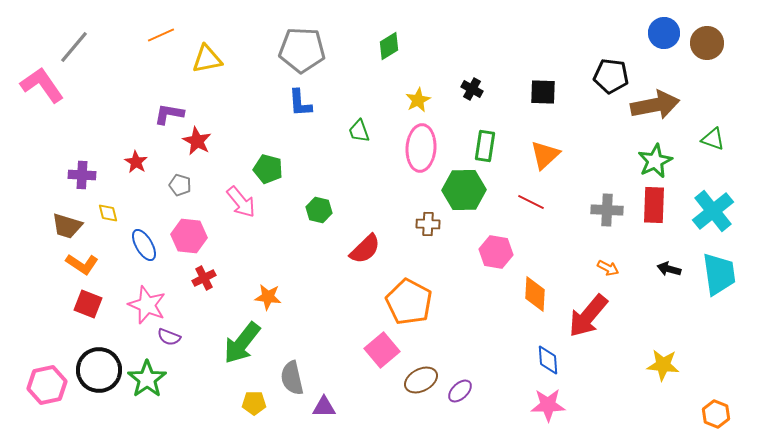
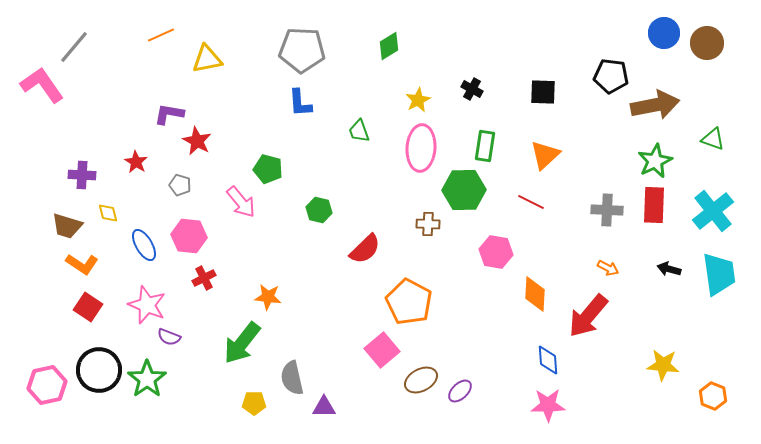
red square at (88, 304): moved 3 px down; rotated 12 degrees clockwise
orange hexagon at (716, 414): moved 3 px left, 18 px up
